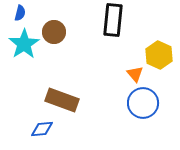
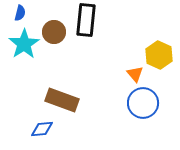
black rectangle: moved 27 px left
